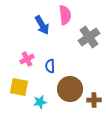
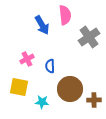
cyan star: moved 2 px right; rotated 16 degrees clockwise
